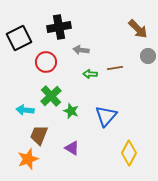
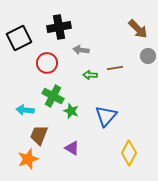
red circle: moved 1 px right, 1 px down
green arrow: moved 1 px down
green cross: moved 2 px right; rotated 20 degrees counterclockwise
